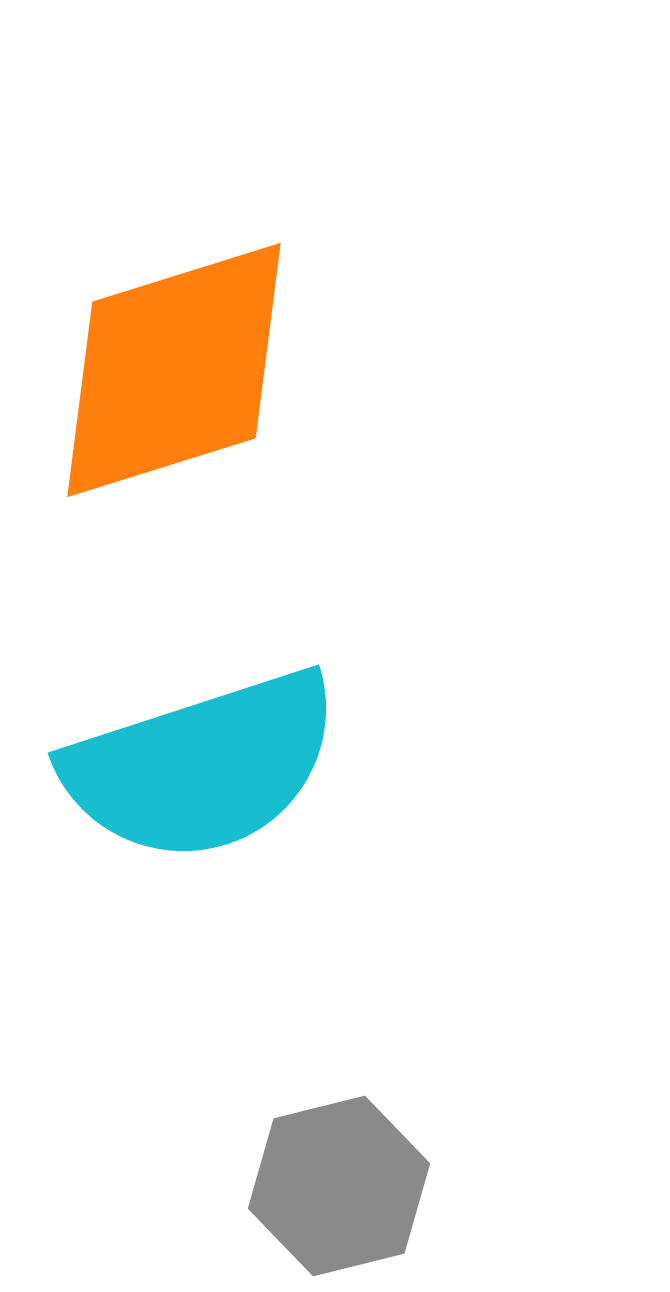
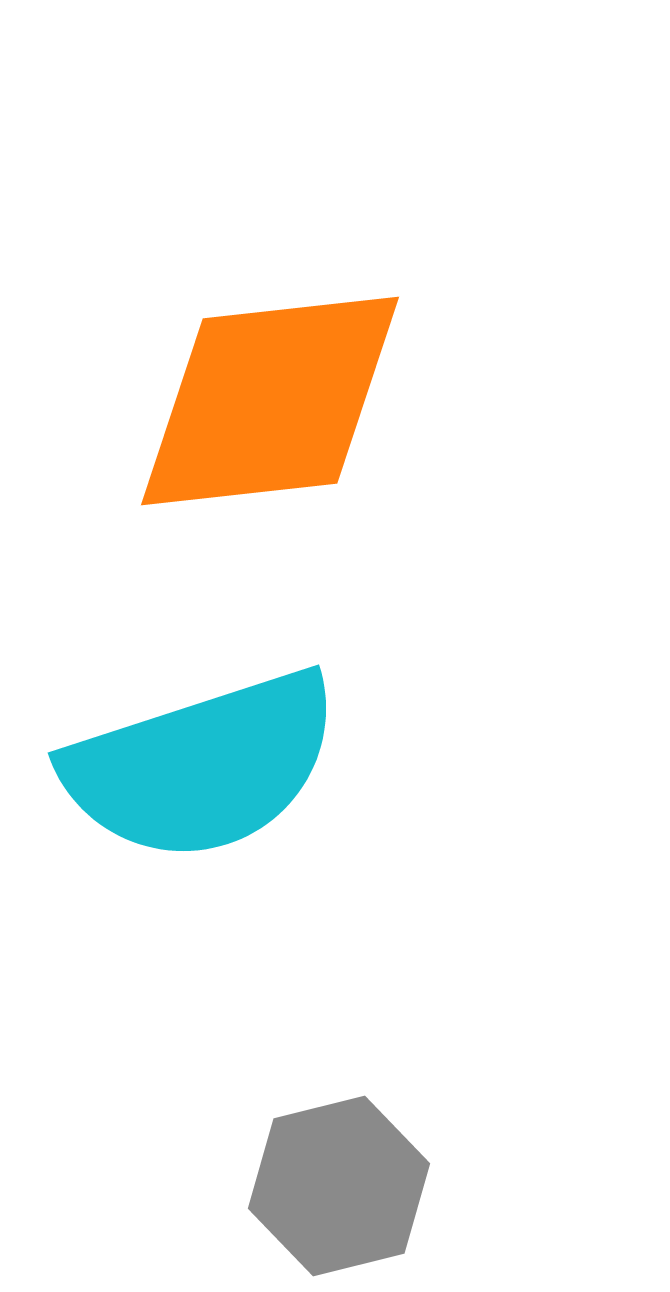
orange diamond: moved 96 px right, 31 px down; rotated 11 degrees clockwise
